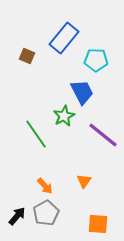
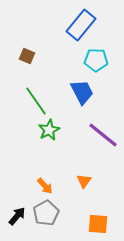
blue rectangle: moved 17 px right, 13 px up
green star: moved 15 px left, 14 px down
green line: moved 33 px up
